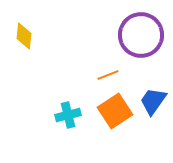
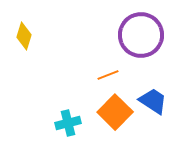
yellow diamond: rotated 12 degrees clockwise
blue trapezoid: rotated 88 degrees clockwise
orange square: moved 1 px down; rotated 12 degrees counterclockwise
cyan cross: moved 8 px down
